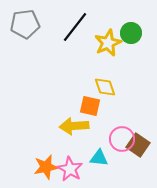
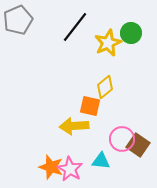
gray pentagon: moved 7 px left, 4 px up; rotated 16 degrees counterclockwise
yellow diamond: rotated 70 degrees clockwise
cyan triangle: moved 2 px right, 3 px down
orange star: moved 5 px right; rotated 30 degrees clockwise
